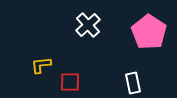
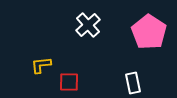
red square: moved 1 px left
